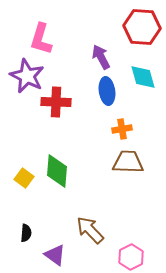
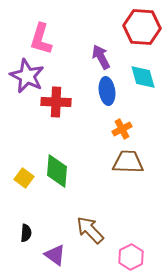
orange cross: rotated 18 degrees counterclockwise
